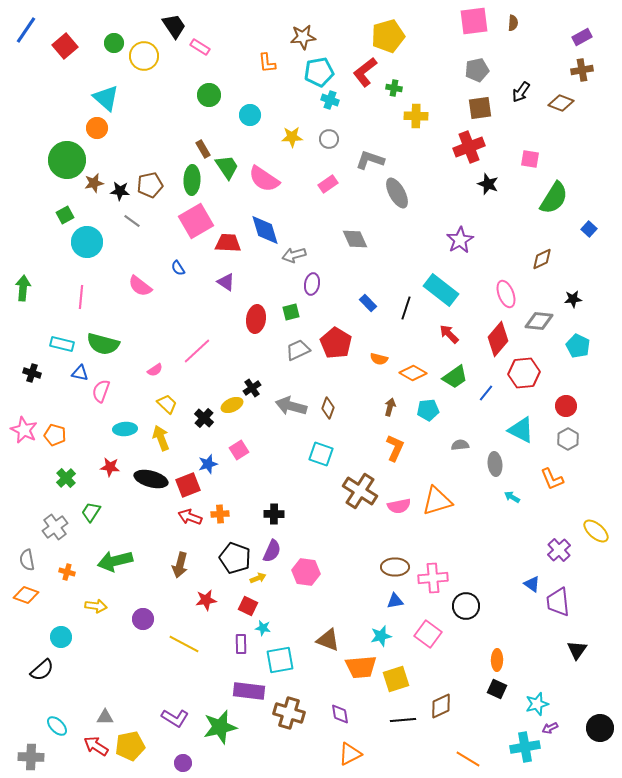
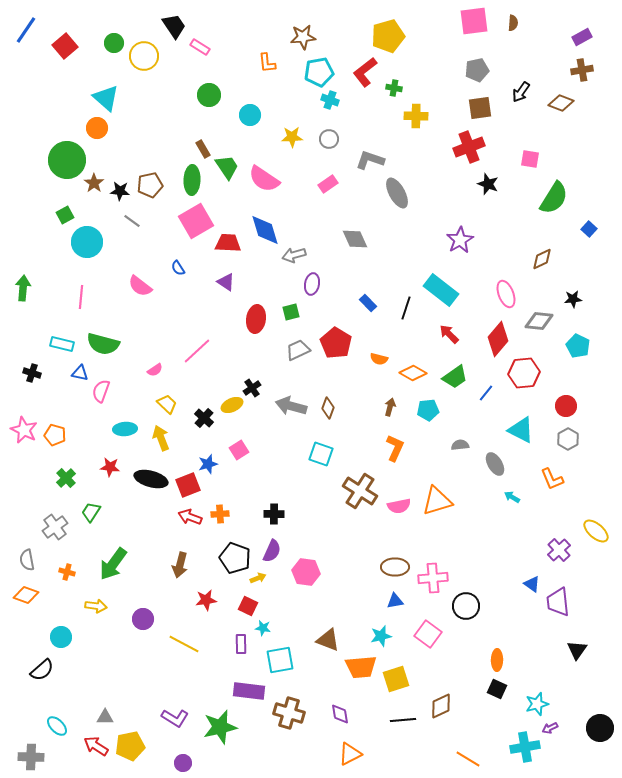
brown star at (94, 183): rotated 24 degrees counterclockwise
gray ellipse at (495, 464): rotated 25 degrees counterclockwise
green arrow at (115, 561): moved 2 px left, 3 px down; rotated 40 degrees counterclockwise
